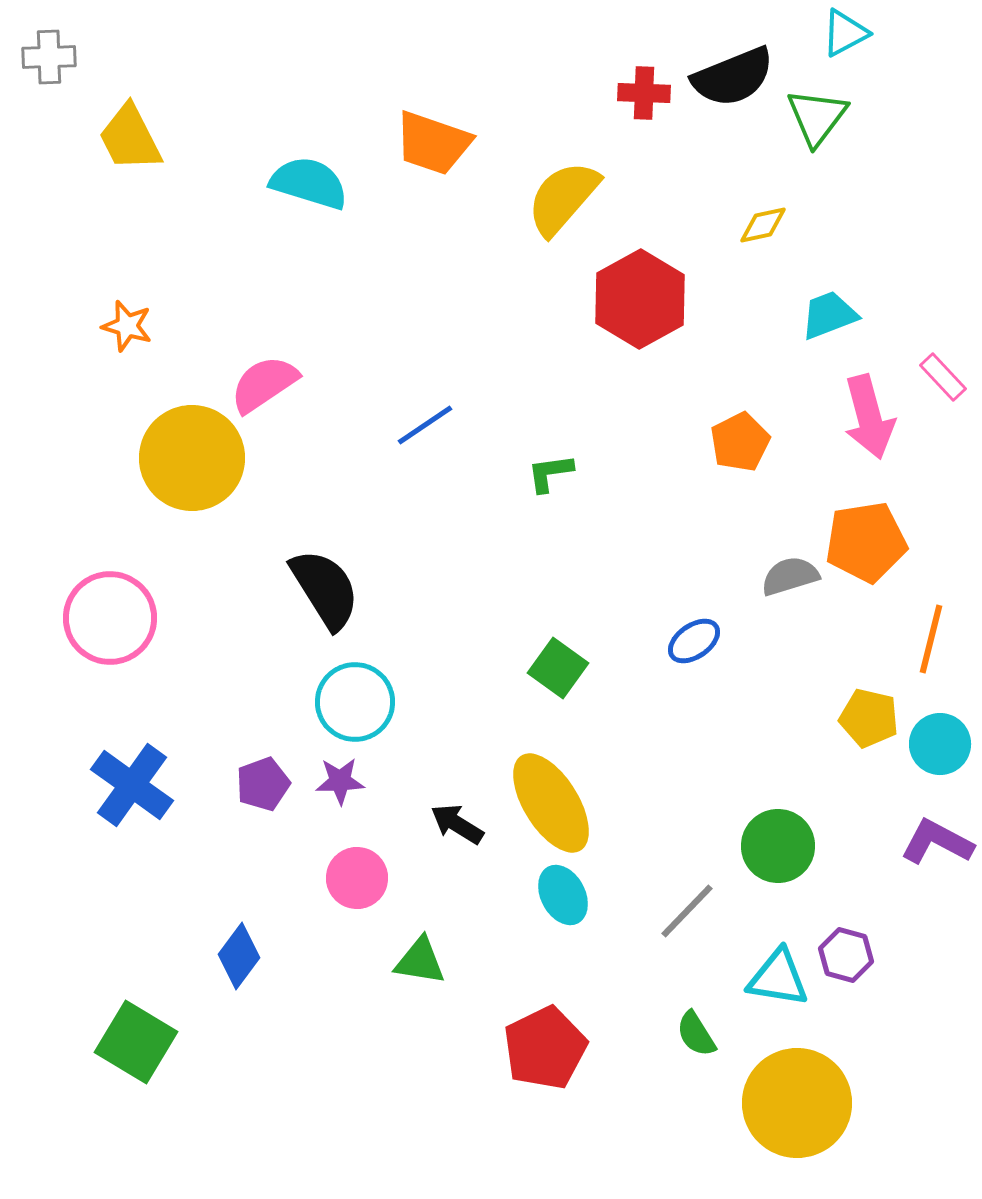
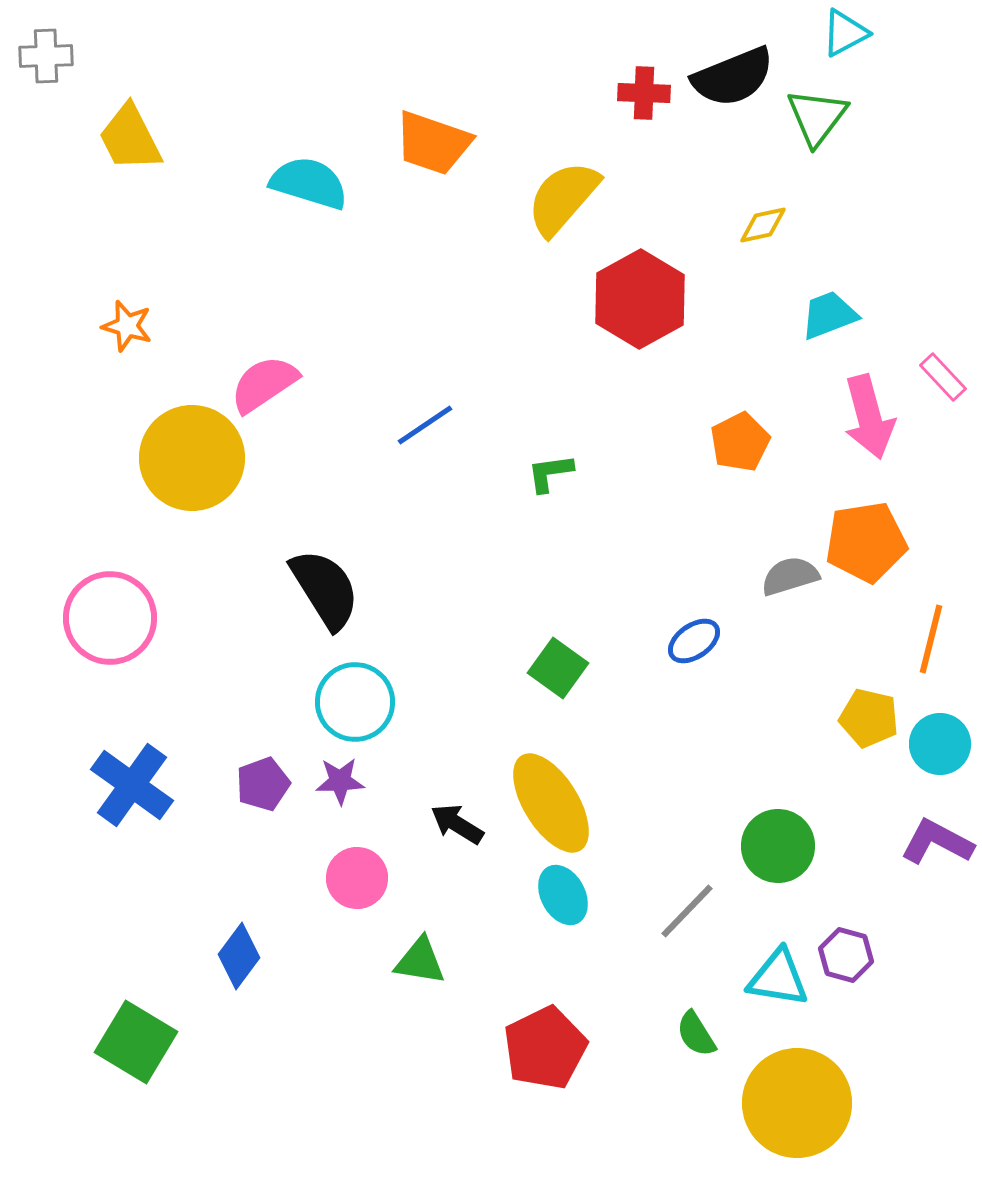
gray cross at (49, 57): moved 3 px left, 1 px up
